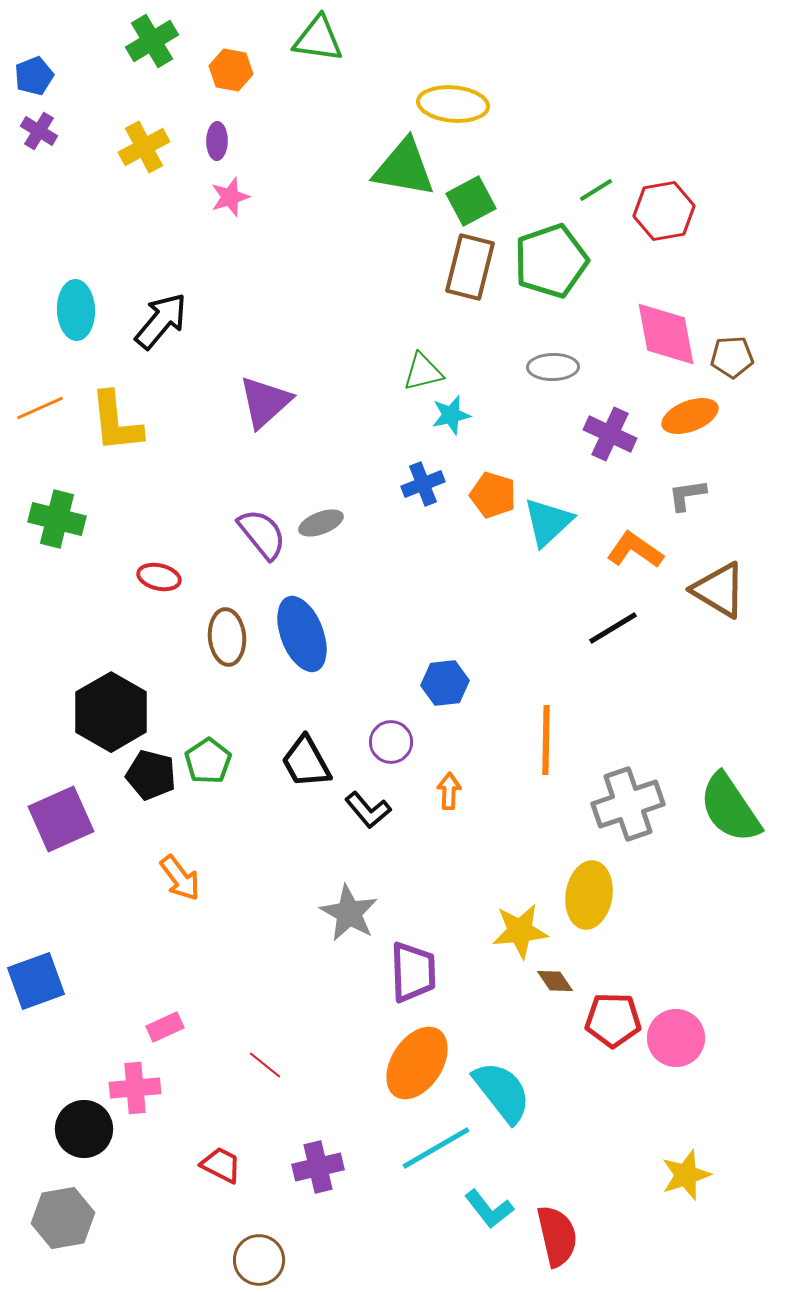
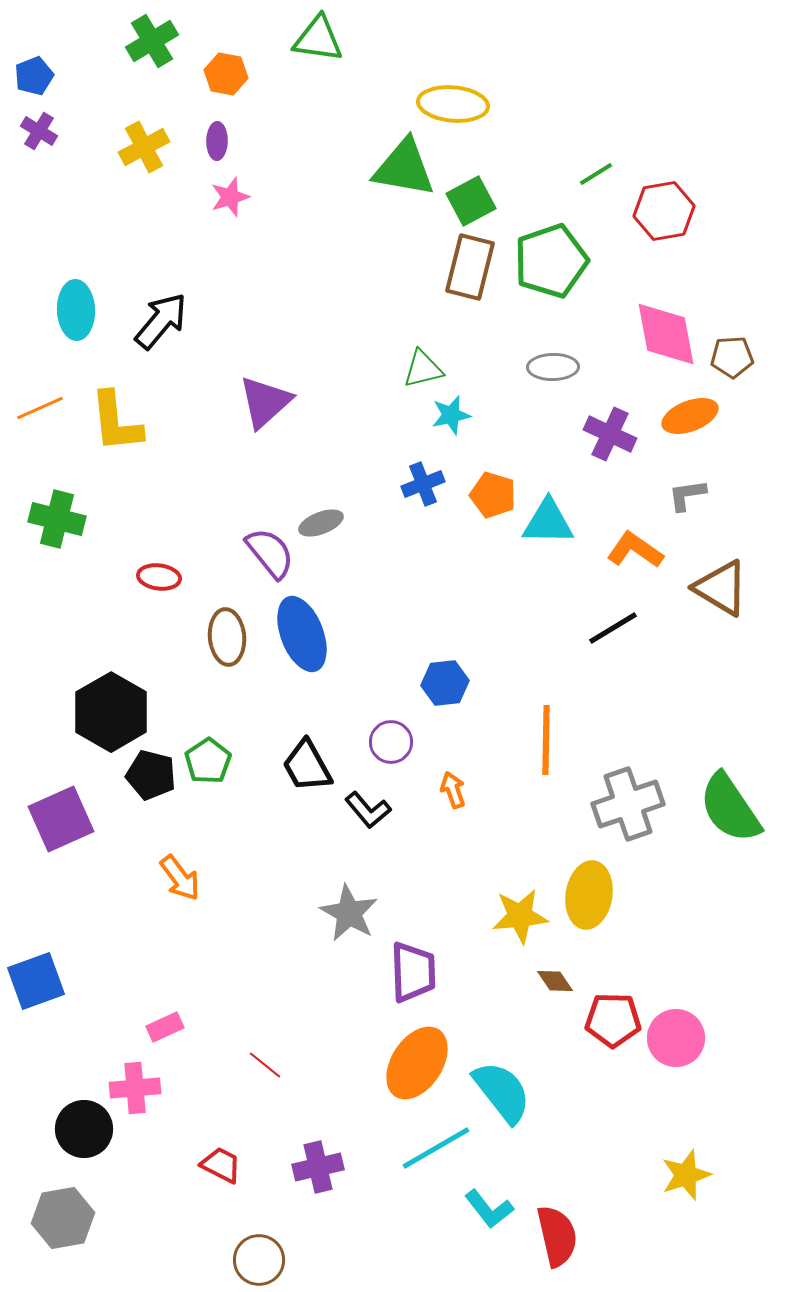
orange hexagon at (231, 70): moved 5 px left, 4 px down
green line at (596, 190): moved 16 px up
green triangle at (423, 372): moved 3 px up
cyan triangle at (548, 522): rotated 44 degrees clockwise
purple semicircle at (262, 534): moved 8 px right, 19 px down
red ellipse at (159, 577): rotated 6 degrees counterclockwise
brown triangle at (719, 590): moved 2 px right, 2 px up
black trapezoid at (306, 762): moved 1 px right, 4 px down
orange arrow at (449, 791): moved 4 px right, 1 px up; rotated 21 degrees counterclockwise
yellow star at (520, 931): moved 15 px up
